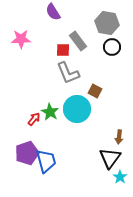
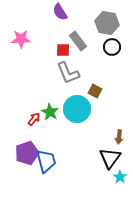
purple semicircle: moved 7 px right
